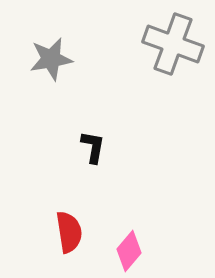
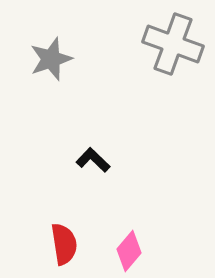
gray star: rotated 9 degrees counterclockwise
black L-shape: moved 13 px down; rotated 56 degrees counterclockwise
red semicircle: moved 5 px left, 12 px down
